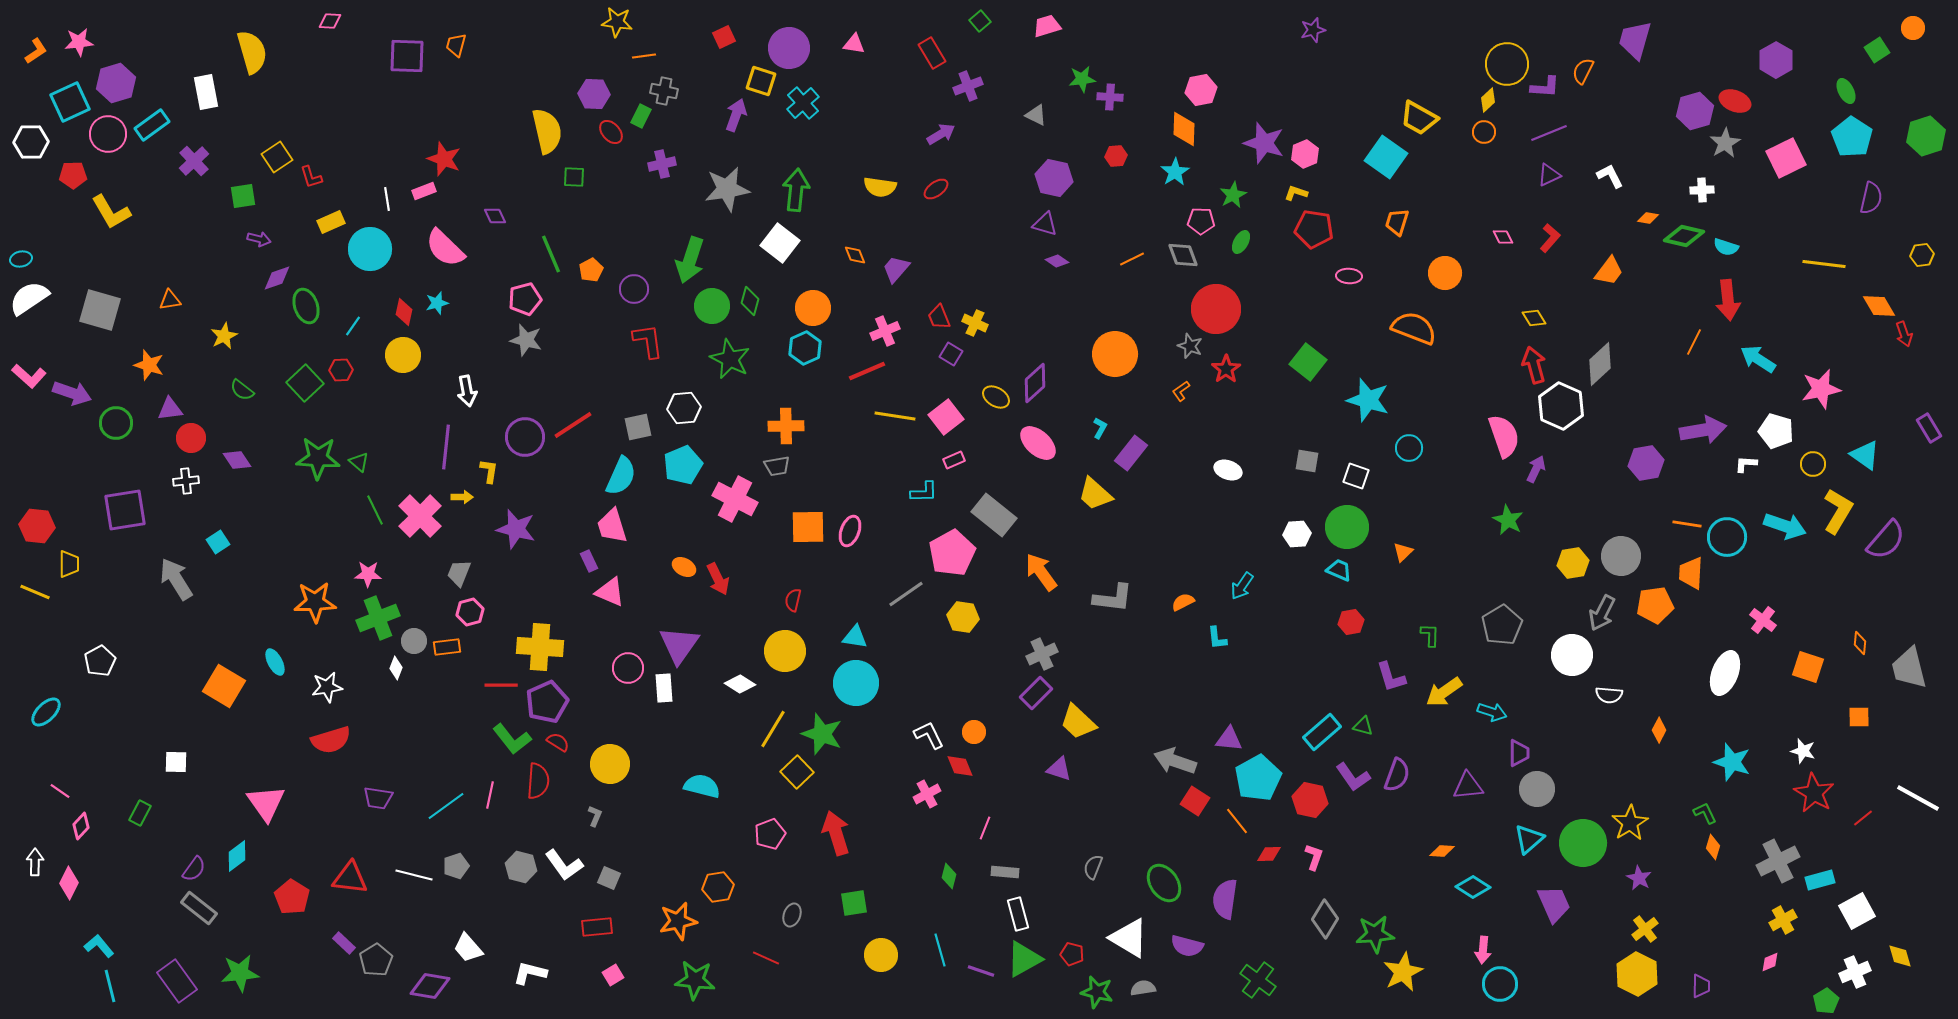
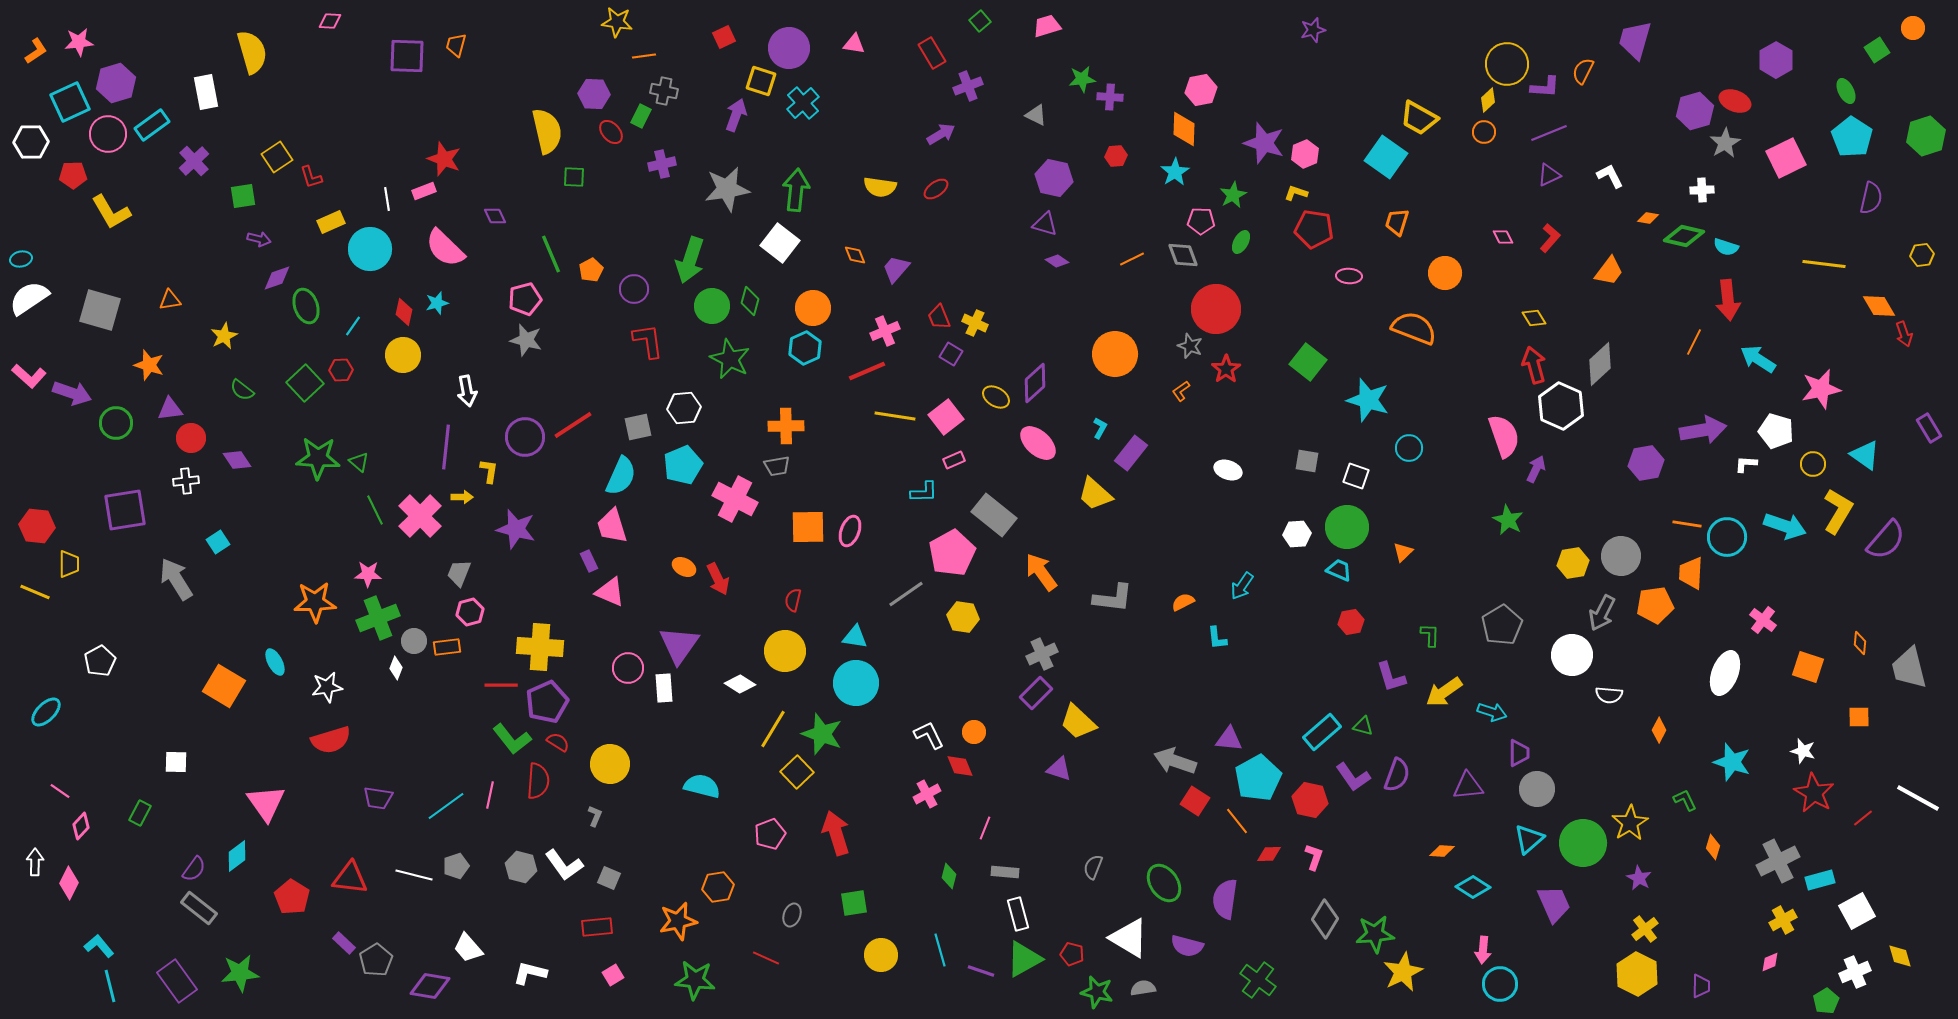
green L-shape at (1705, 813): moved 20 px left, 13 px up
